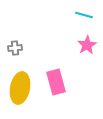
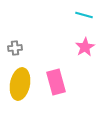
pink star: moved 2 px left, 2 px down
yellow ellipse: moved 4 px up
